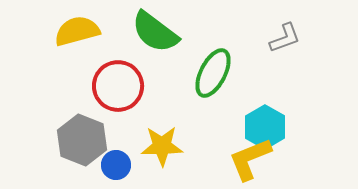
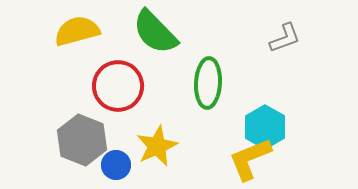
green semicircle: rotated 9 degrees clockwise
green ellipse: moved 5 px left, 10 px down; rotated 24 degrees counterclockwise
yellow star: moved 5 px left; rotated 24 degrees counterclockwise
